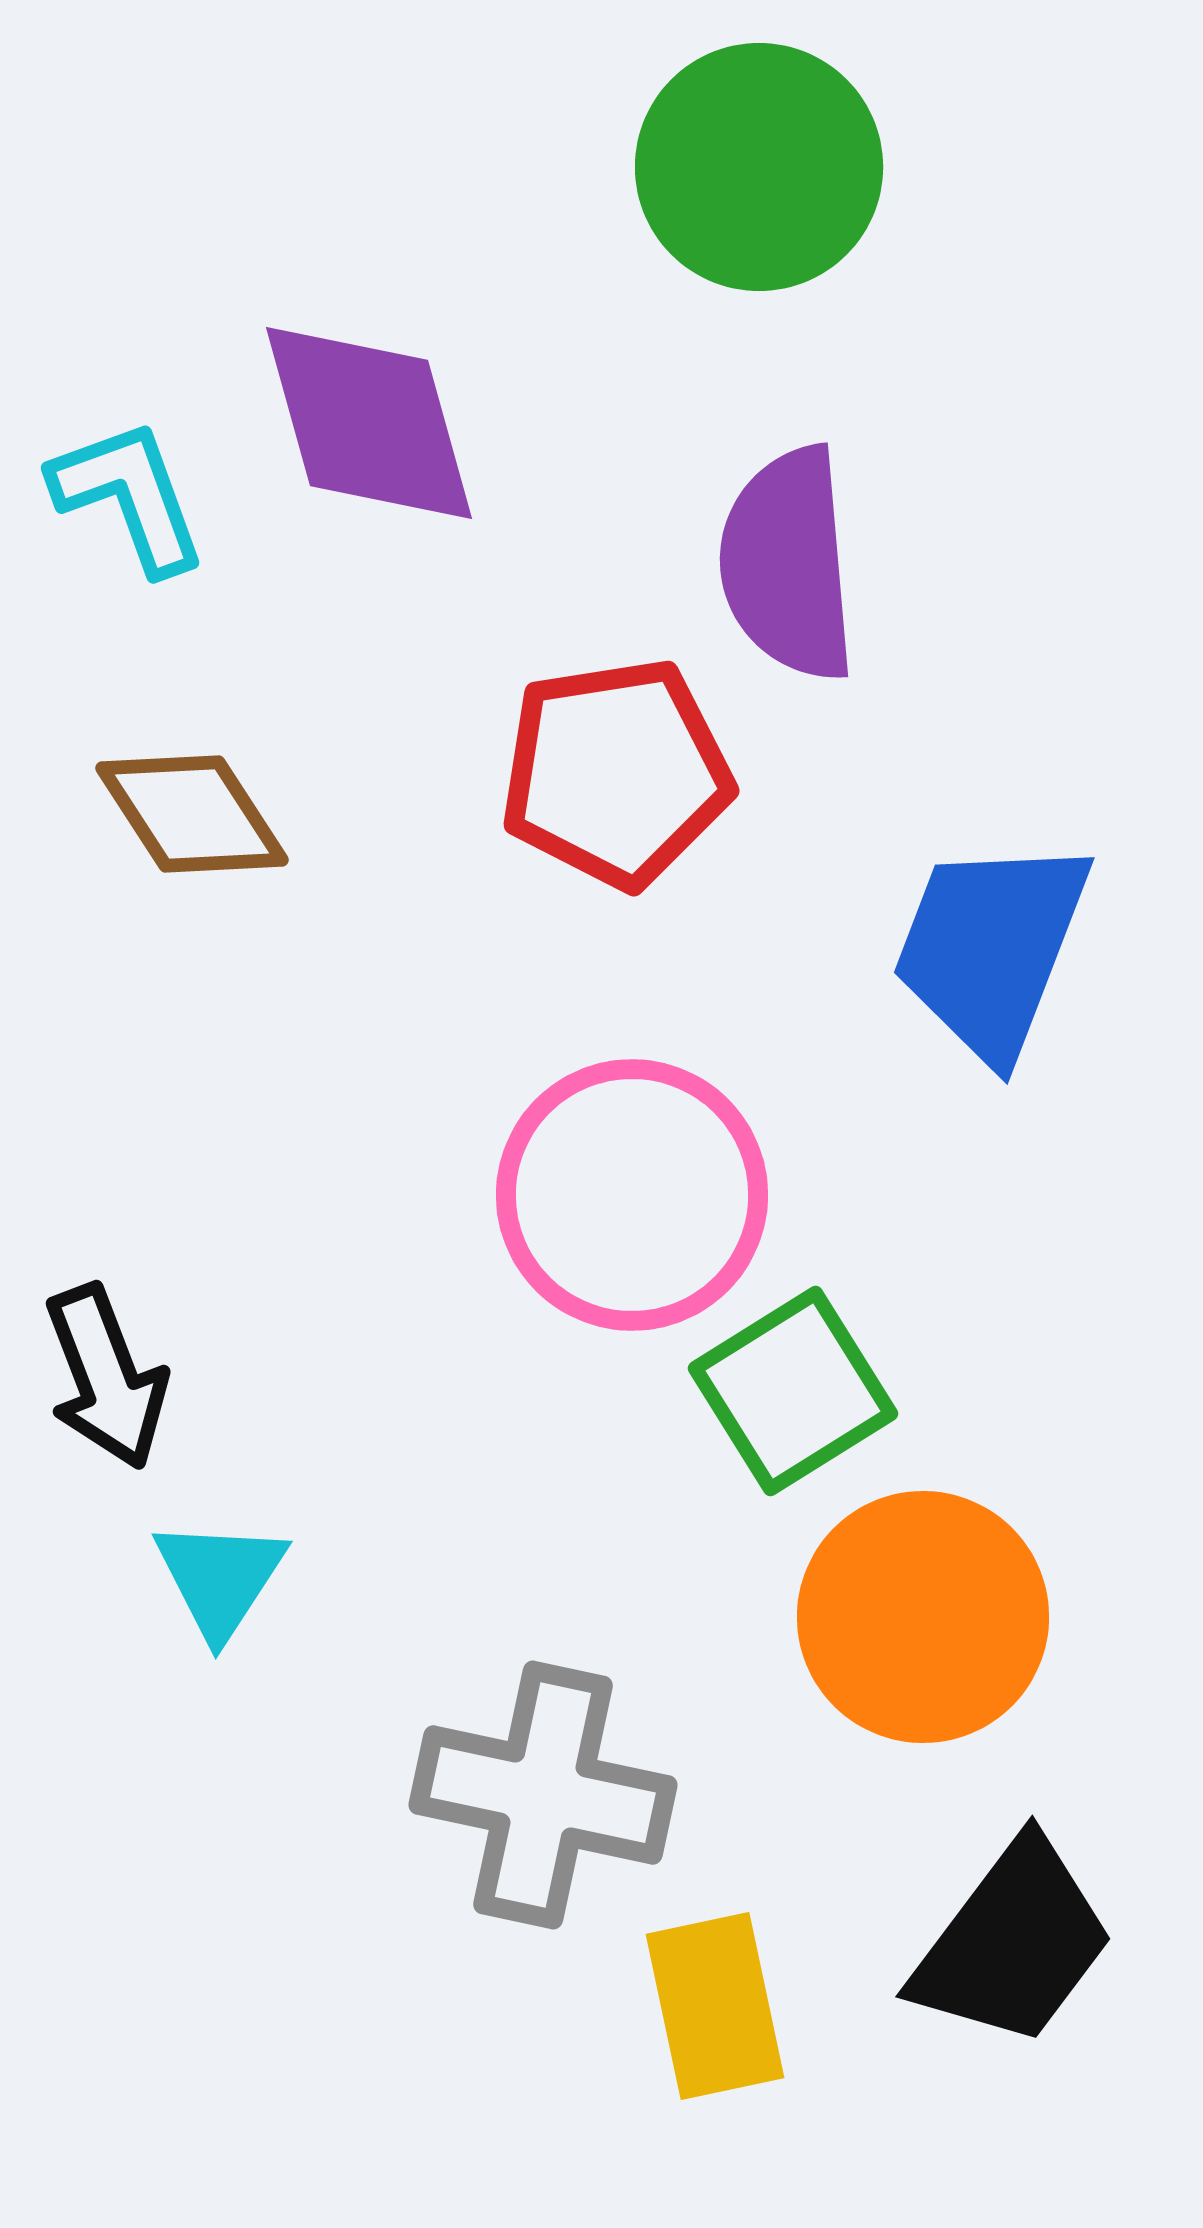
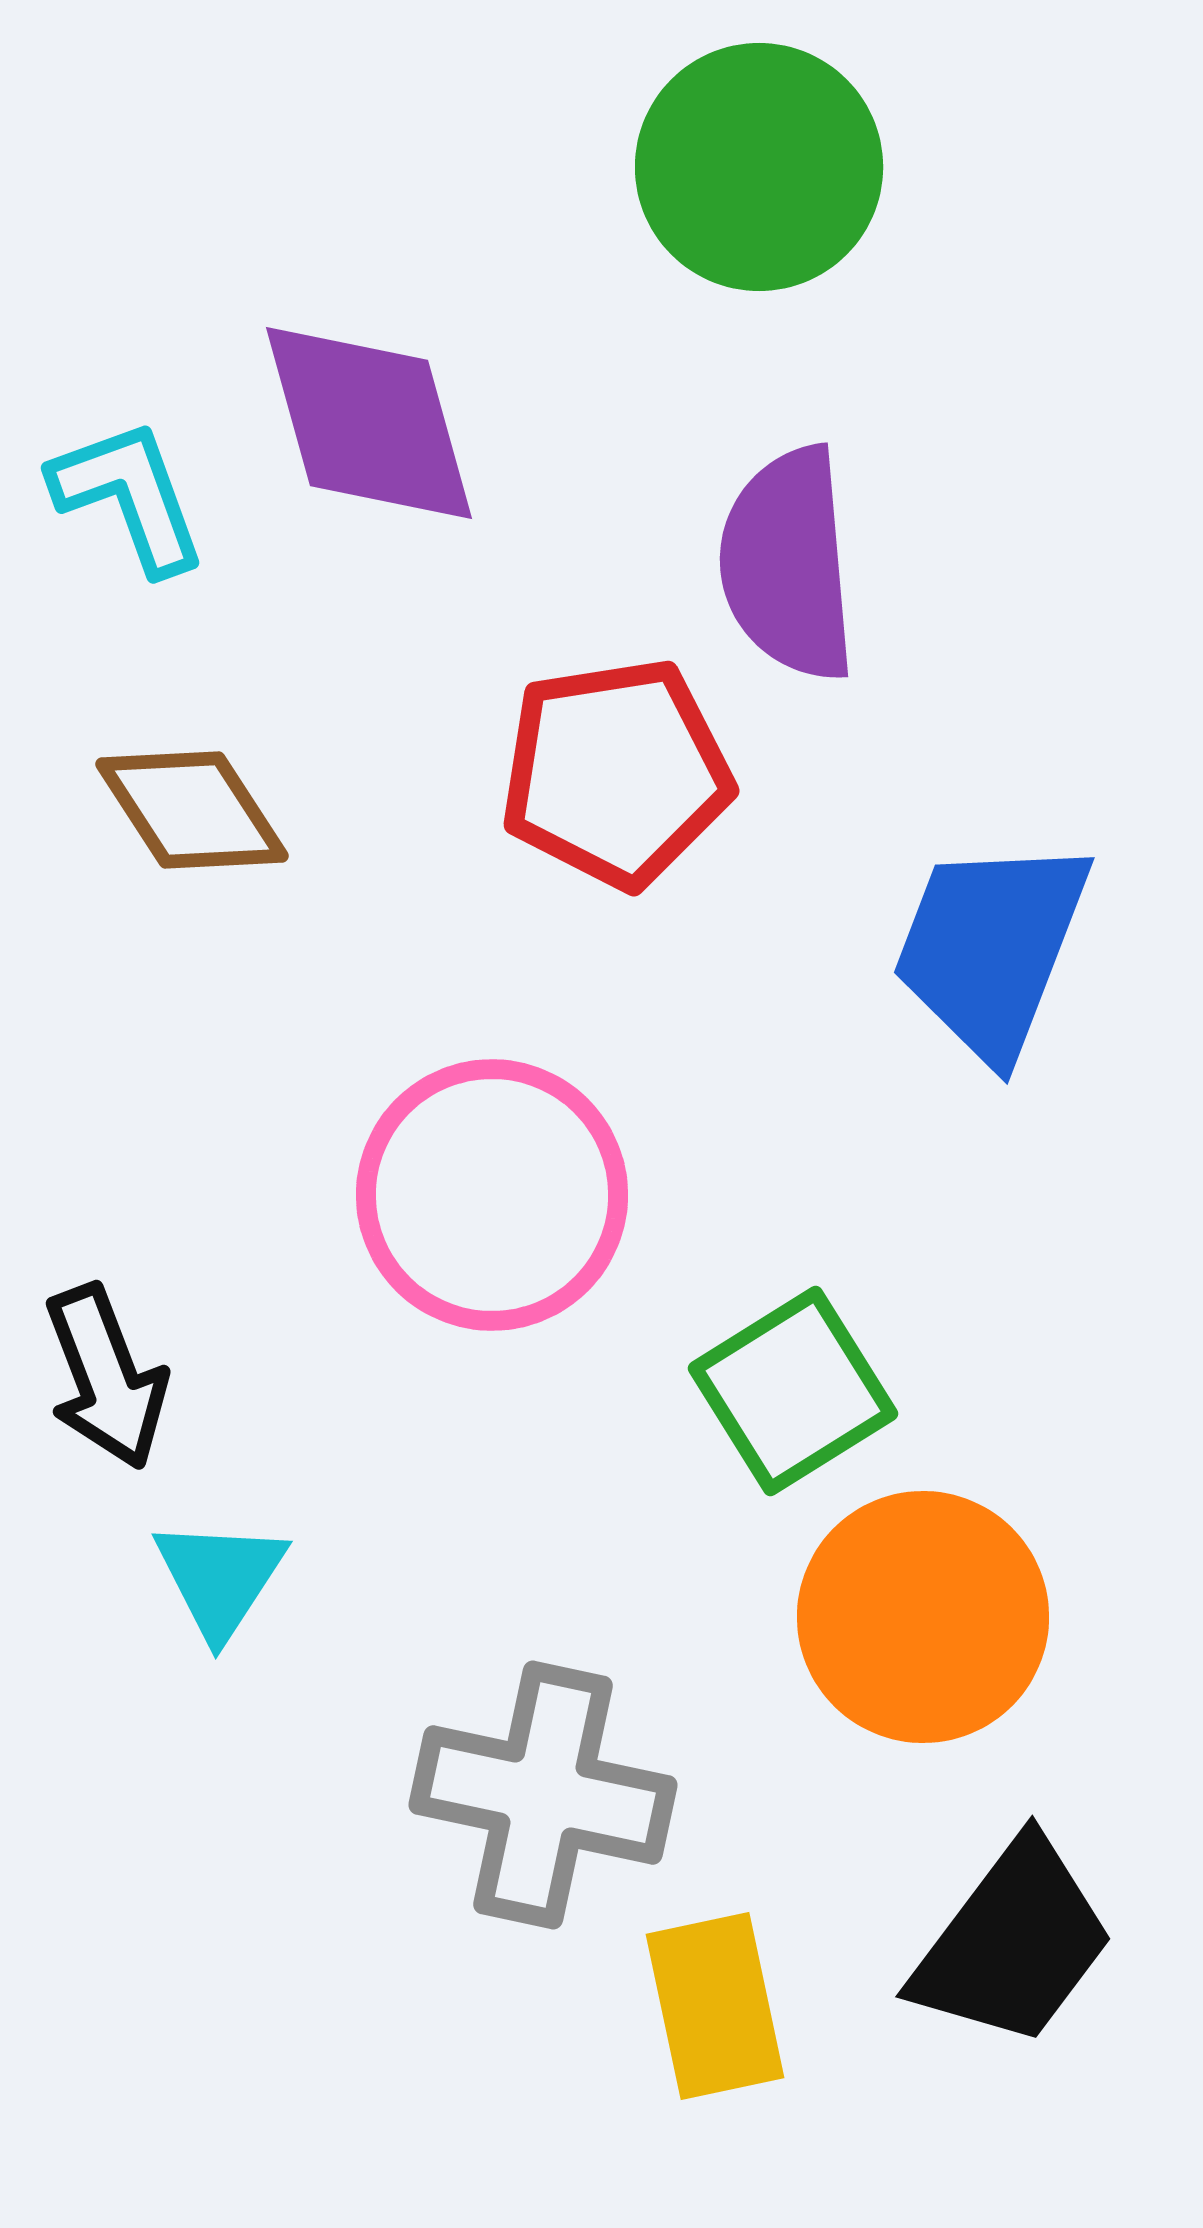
brown diamond: moved 4 px up
pink circle: moved 140 px left
